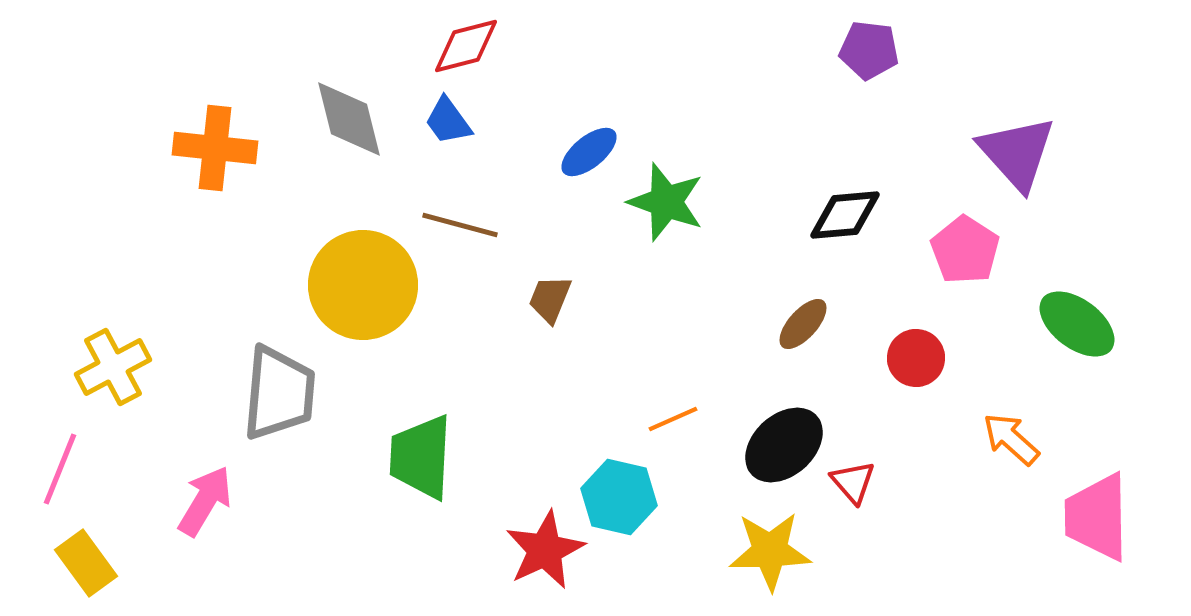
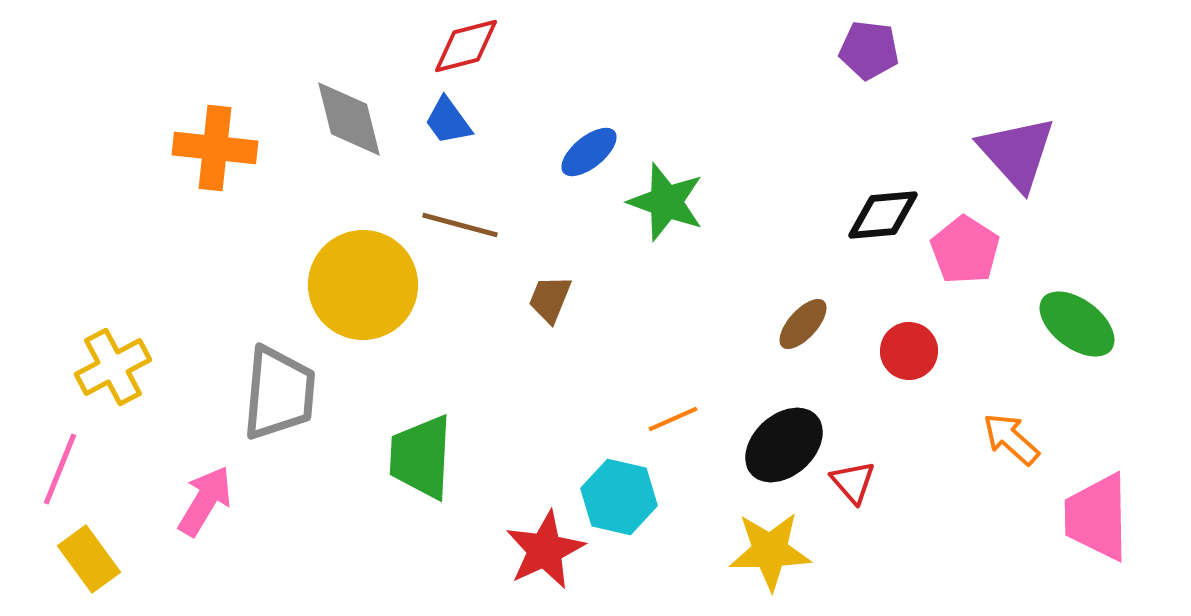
black diamond: moved 38 px right
red circle: moved 7 px left, 7 px up
yellow rectangle: moved 3 px right, 4 px up
